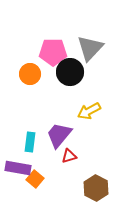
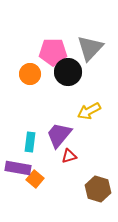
black circle: moved 2 px left
brown hexagon: moved 2 px right, 1 px down; rotated 10 degrees counterclockwise
